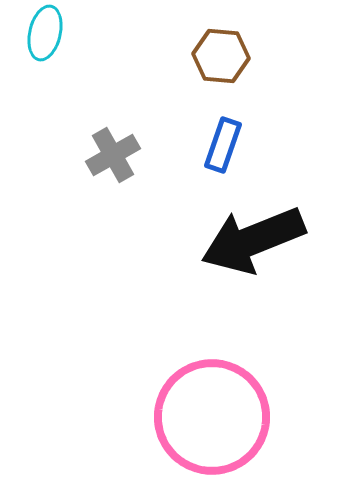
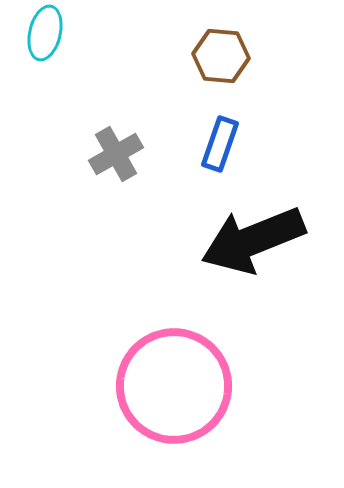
blue rectangle: moved 3 px left, 1 px up
gray cross: moved 3 px right, 1 px up
pink circle: moved 38 px left, 31 px up
